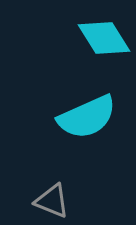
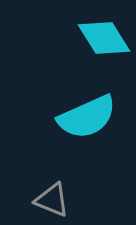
gray triangle: moved 1 px up
